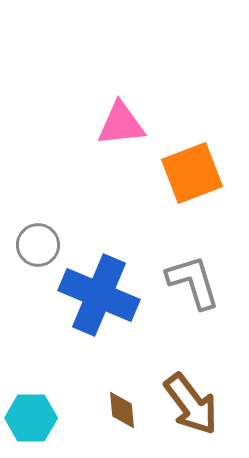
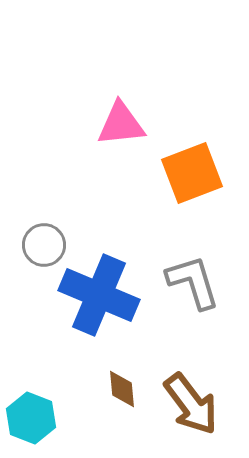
gray circle: moved 6 px right
brown diamond: moved 21 px up
cyan hexagon: rotated 21 degrees clockwise
